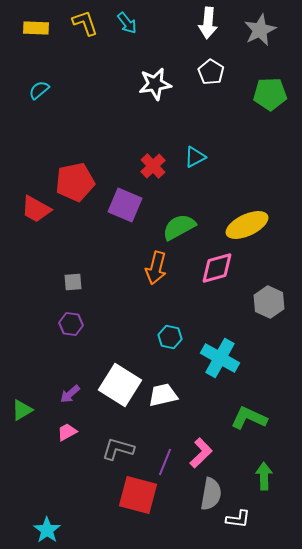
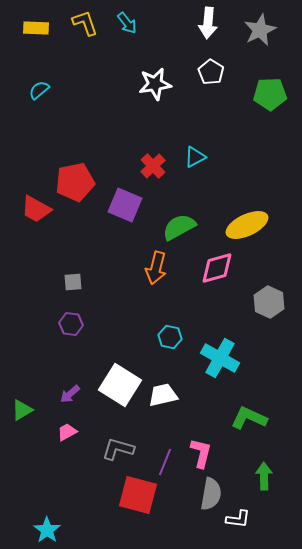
pink L-shape: rotated 32 degrees counterclockwise
